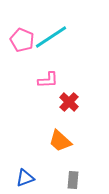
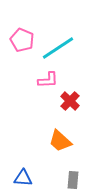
cyan line: moved 7 px right, 11 px down
red cross: moved 1 px right, 1 px up
blue triangle: moved 2 px left; rotated 24 degrees clockwise
